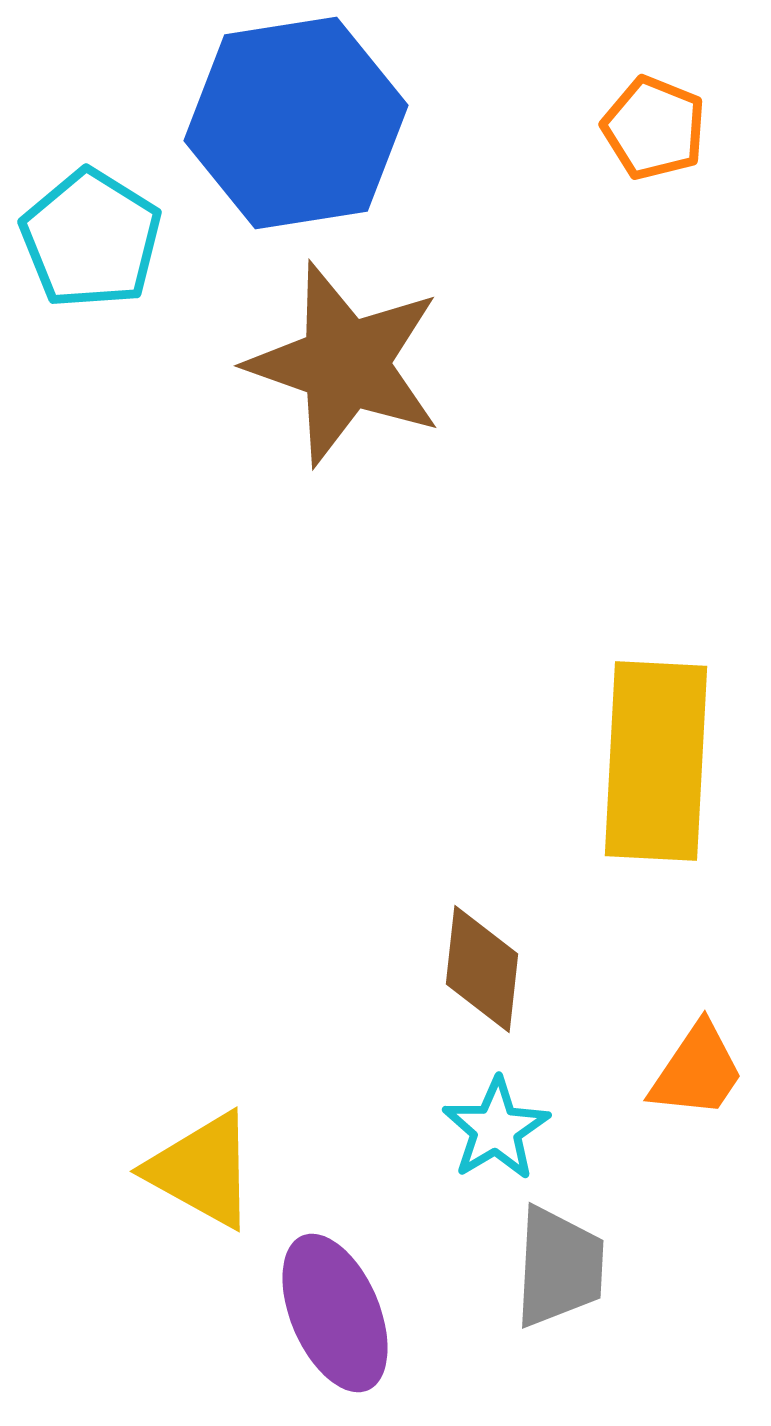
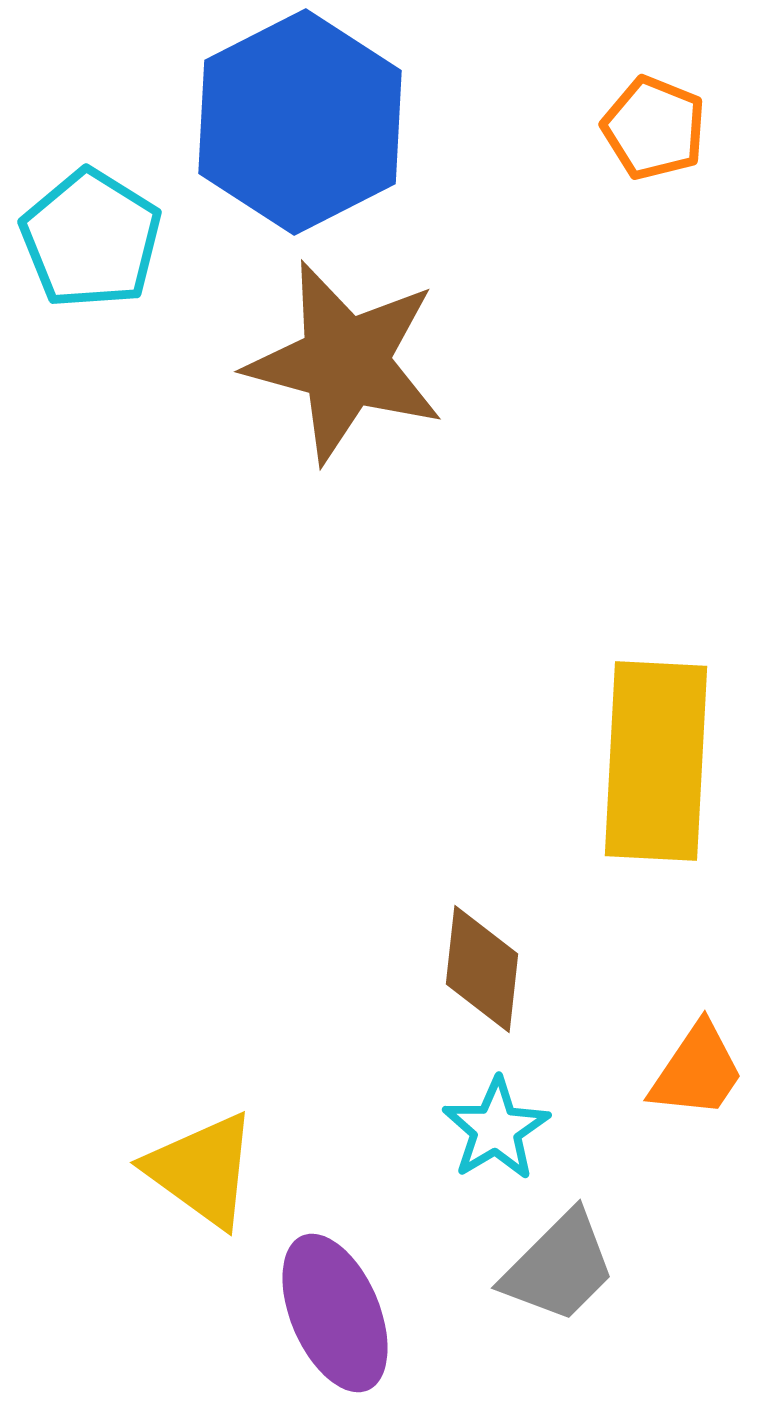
blue hexagon: moved 4 px right, 1 px up; rotated 18 degrees counterclockwise
brown star: moved 2 px up; rotated 4 degrees counterclockwise
yellow triangle: rotated 7 degrees clockwise
gray trapezoid: rotated 42 degrees clockwise
